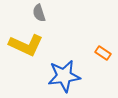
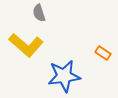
yellow L-shape: rotated 16 degrees clockwise
